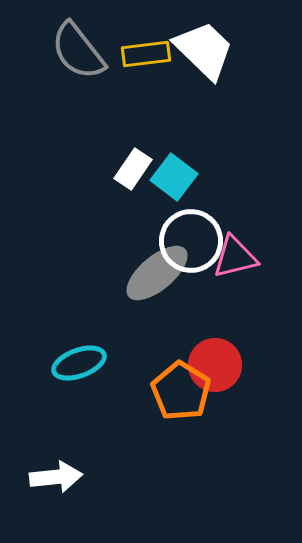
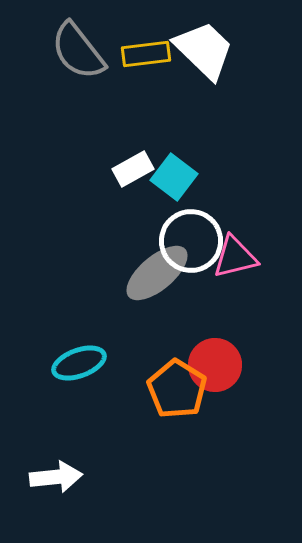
white rectangle: rotated 27 degrees clockwise
orange pentagon: moved 4 px left, 2 px up
